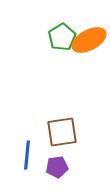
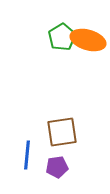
orange ellipse: moved 1 px left; rotated 44 degrees clockwise
